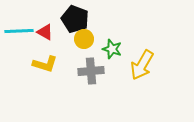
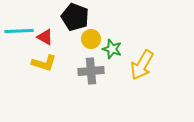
black pentagon: moved 2 px up
red triangle: moved 5 px down
yellow circle: moved 7 px right
yellow L-shape: moved 1 px left, 1 px up
